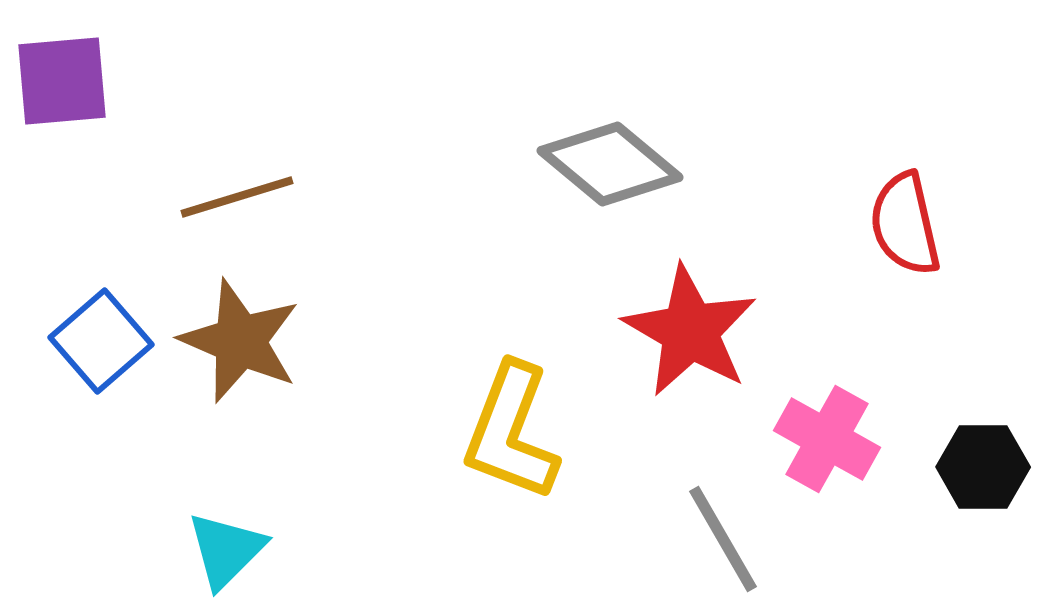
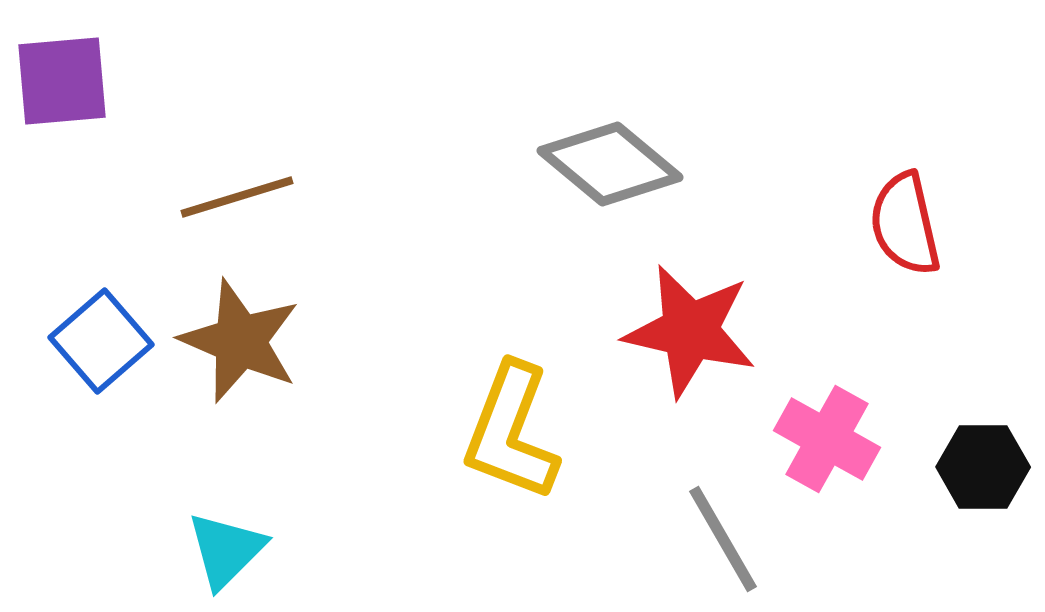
red star: rotated 17 degrees counterclockwise
